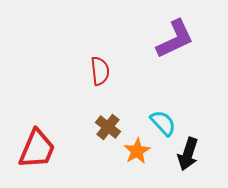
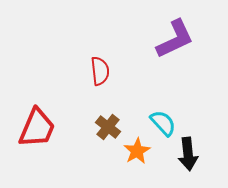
red trapezoid: moved 21 px up
black arrow: rotated 24 degrees counterclockwise
